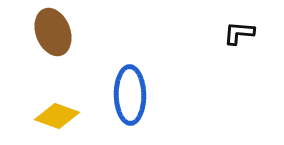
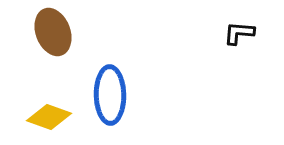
blue ellipse: moved 20 px left
yellow diamond: moved 8 px left, 1 px down
